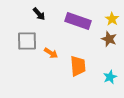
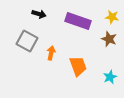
black arrow: rotated 32 degrees counterclockwise
yellow star: moved 2 px up; rotated 24 degrees counterclockwise
gray square: rotated 30 degrees clockwise
orange arrow: rotated 112 degrees counterclockwise
orange trapezoid: rotated 15 degrees counterclockwise
